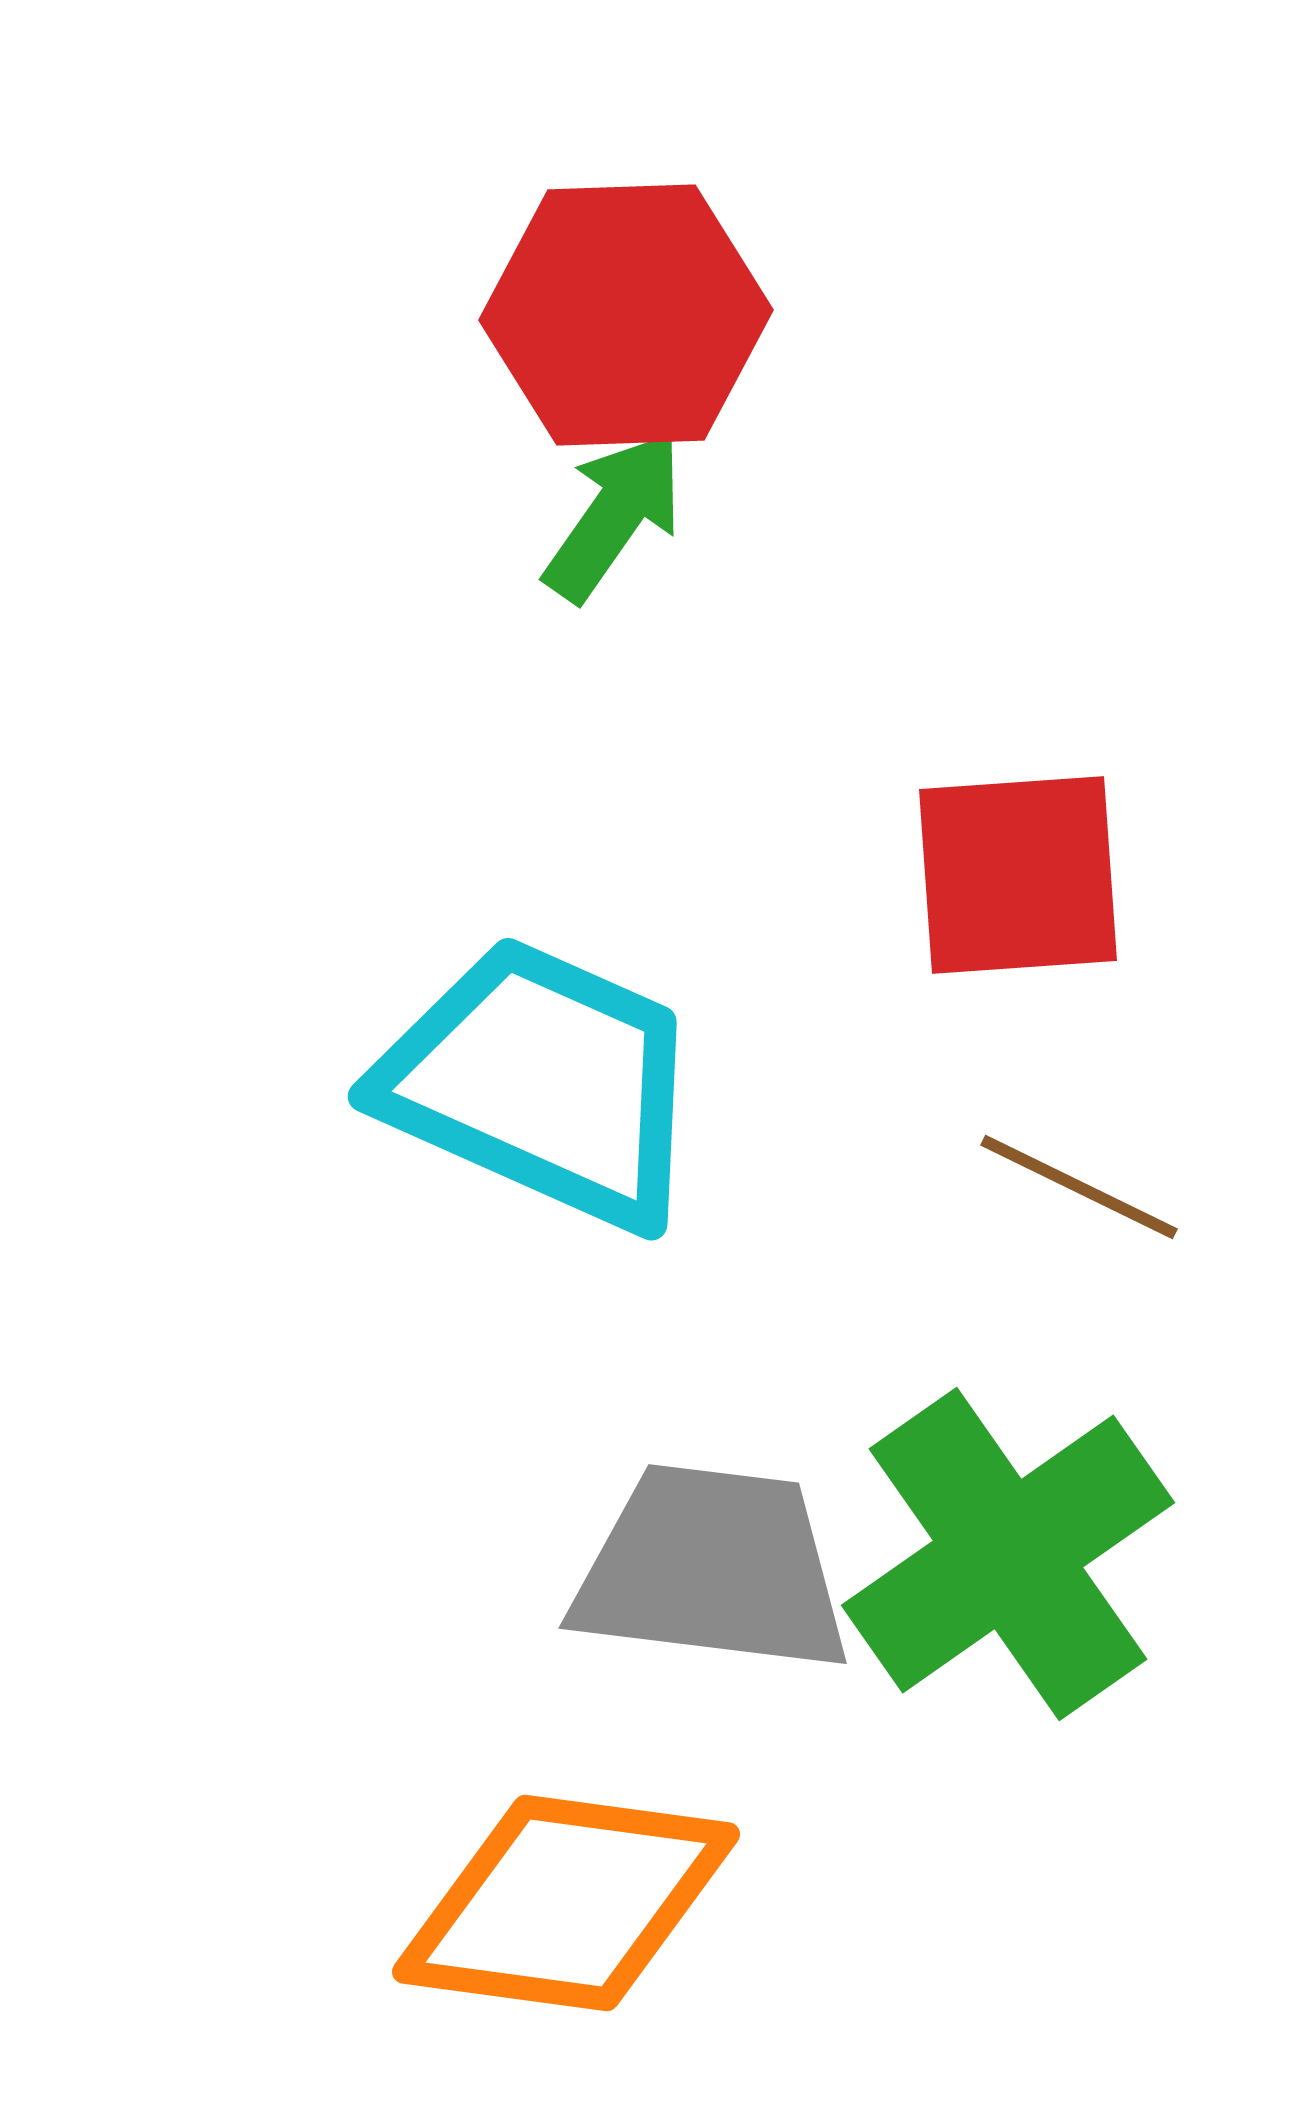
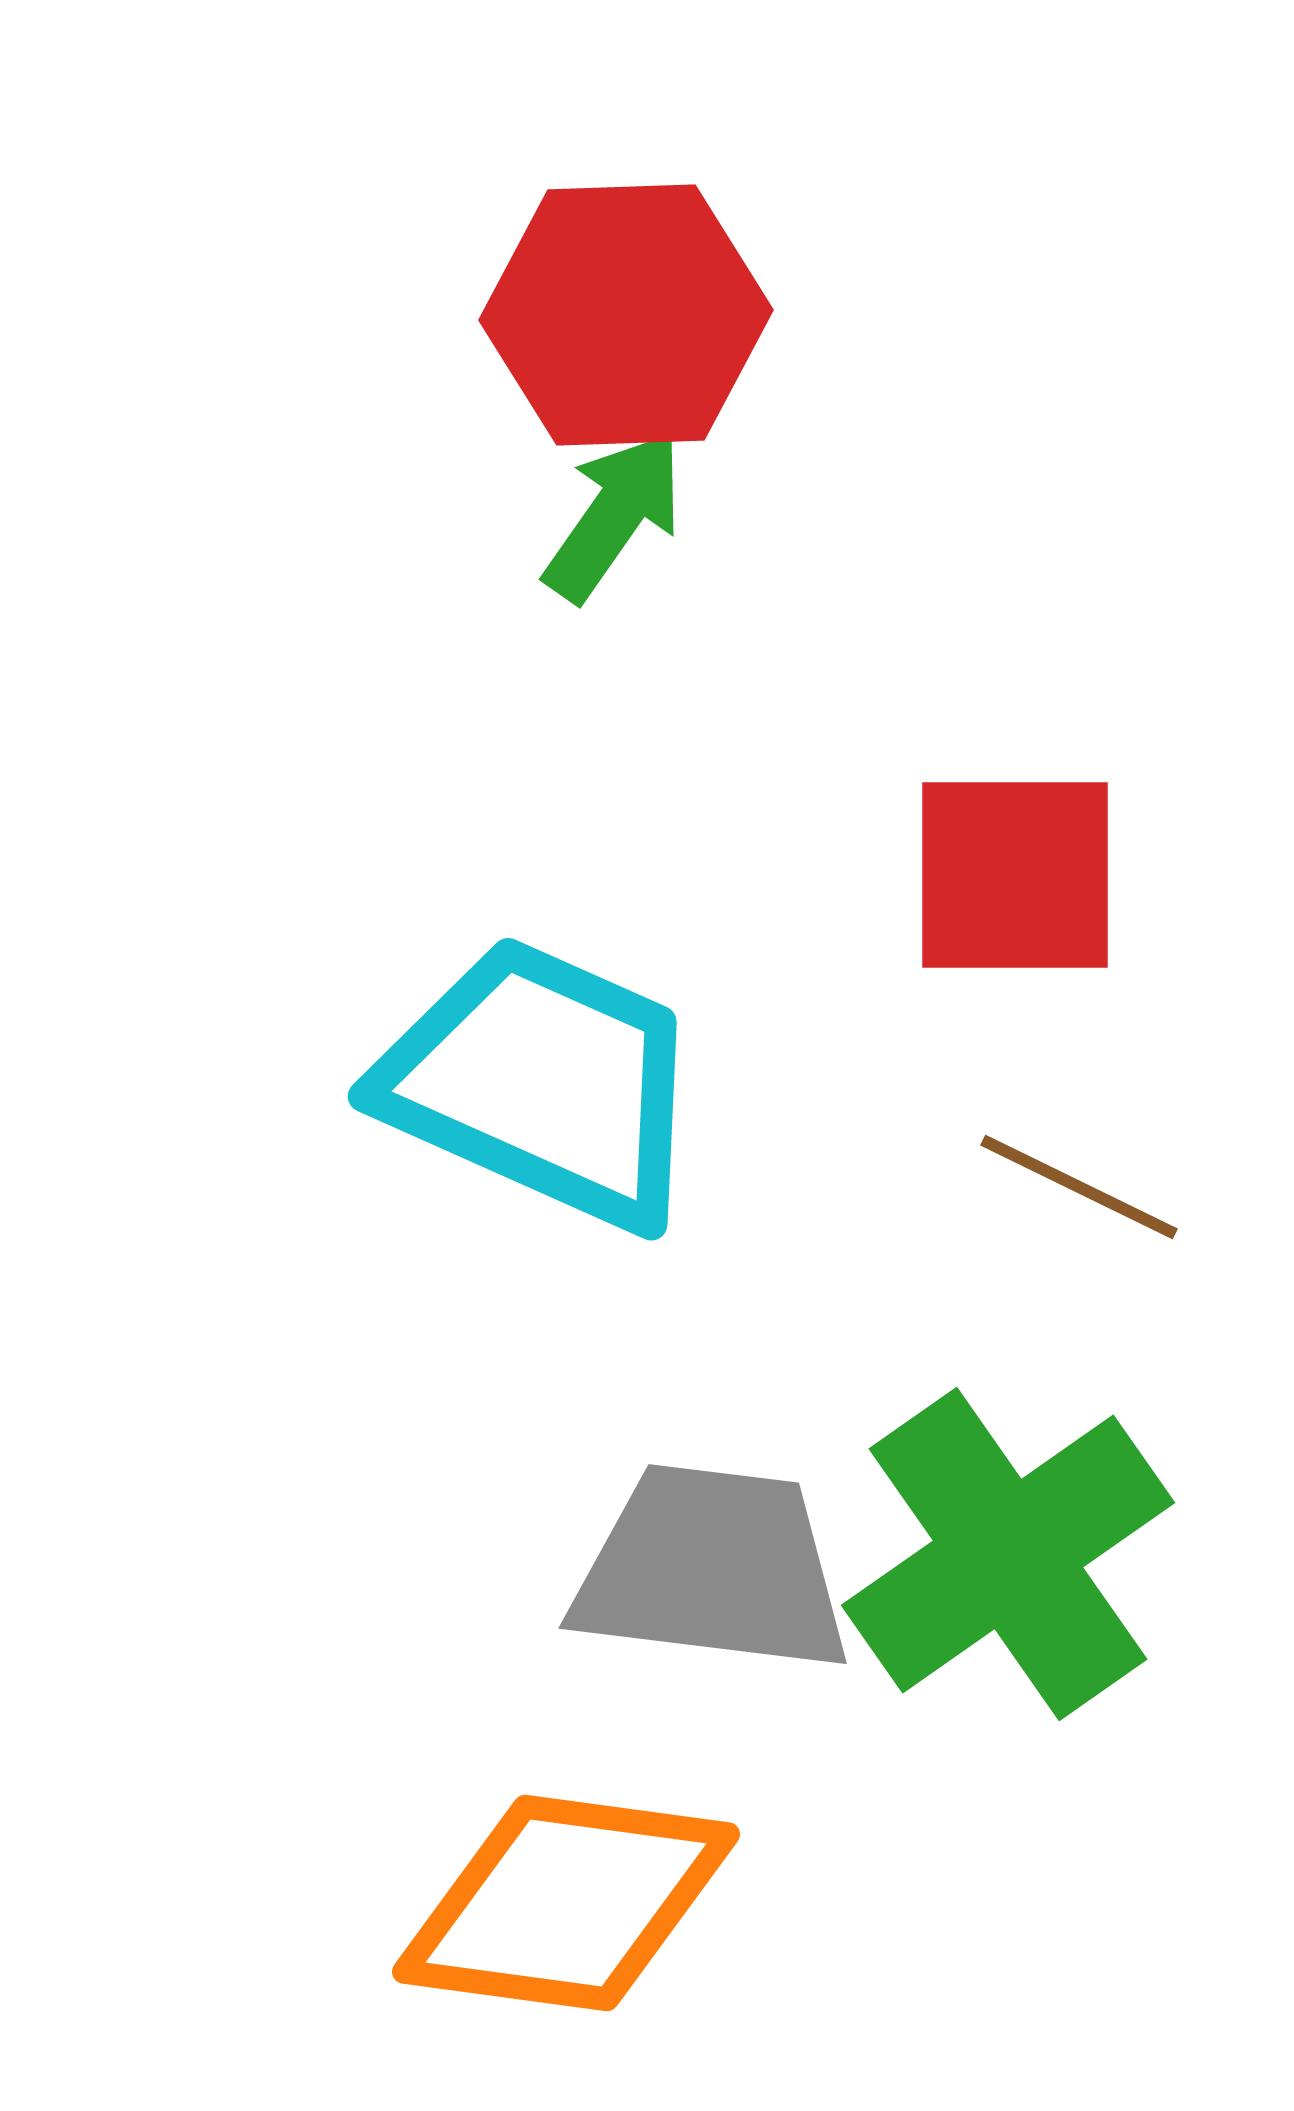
red square: moved 3 px left; rotated 4 degrees clockwise
